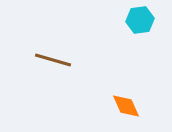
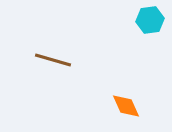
cyan hexagon: moved 10 px right
